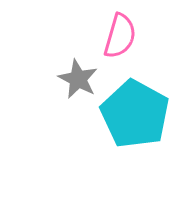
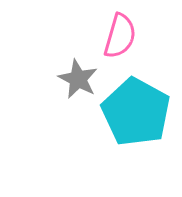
cyan pentagon: moved 1 px right, 2 px up
